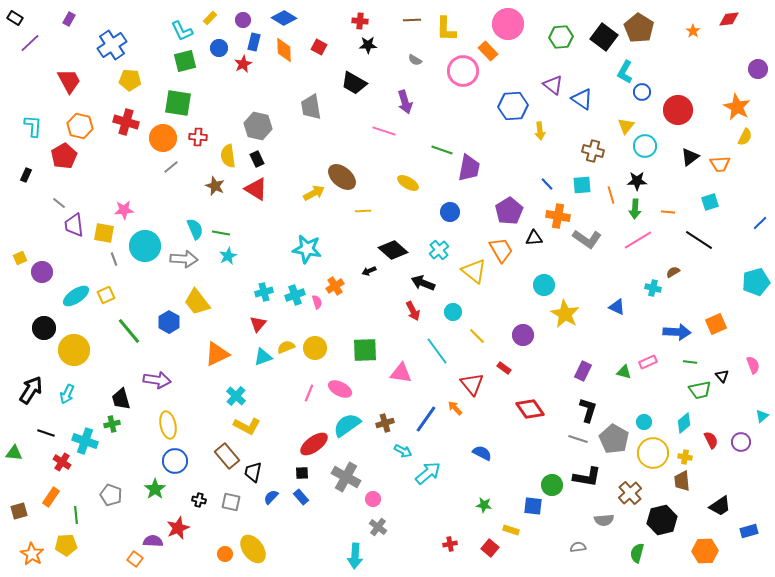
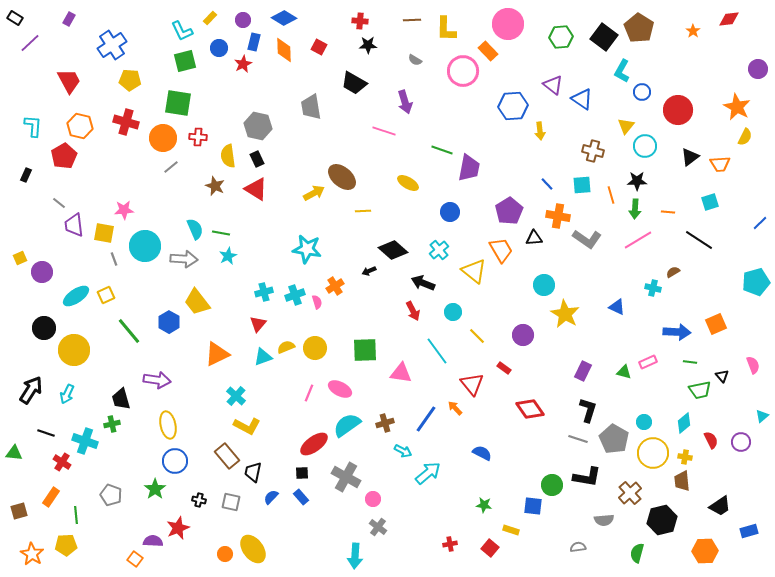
cyan L-shape at (625, 72): moved 3 px left, 1 px up
